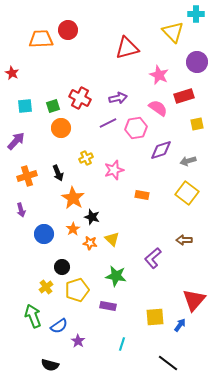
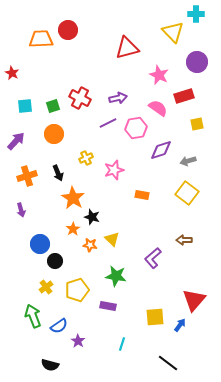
orange circle at (61, 128): moved 7 px left, 6 px down
blue circle at (44, 234): moved 4 px left, 10 px down
orange star at (90, 243): moved 2 px down
black circle at (62, 267): moved 7 px left, 6 px up
